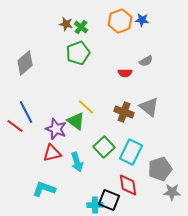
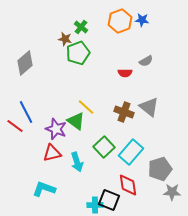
brown star: moved 1 px left, 15 px down
cyan rectangle: rotated 15 degrees clockwise
